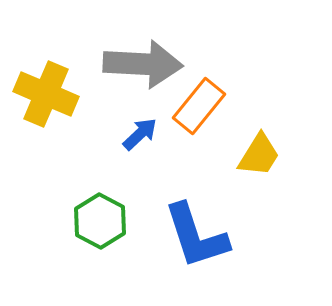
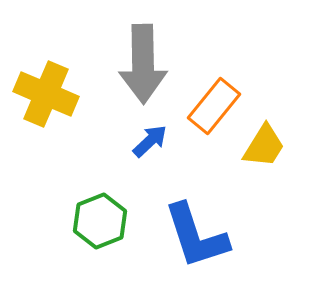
gray arrow: rotated 86 degrees clockwise
orange rectangle: moved 15 px right
blue arrow: moved 10 px right, 7 px down
yellow trapezoid: moved 5 px right, 9 px up
green hexagon: rotated 10 degrees clockwise
